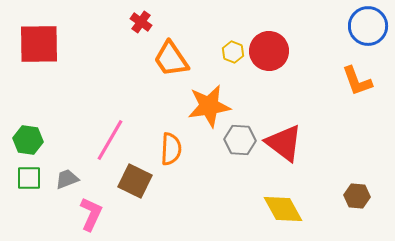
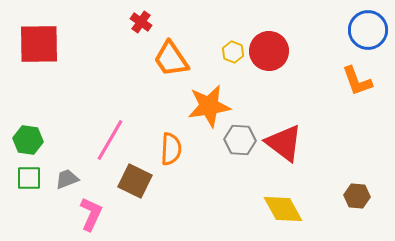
blue circle: moved 4 px down
